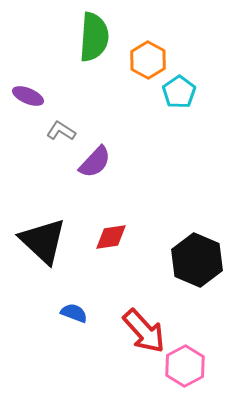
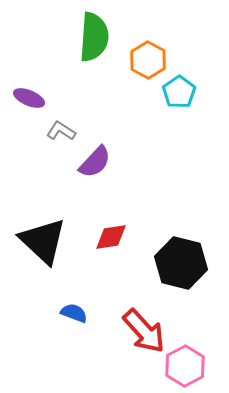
purple ellipse: moved 1 px right, 2 px down
black hexagon: moved 16 px left, 3 px down; rotated 9 degrees counterclockwise
